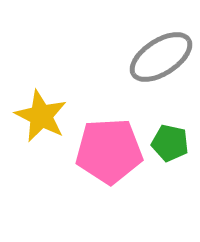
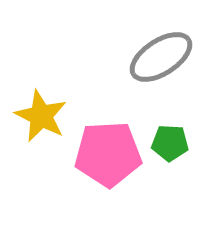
green pentagon: rotated 9 degrees counterclockwise
pink pentagon: moved 1 px left, 3 px down
